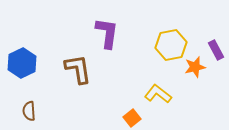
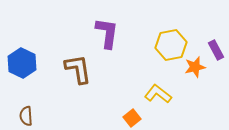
blue hexagon: rotated 8 degrees counterclockwise
brown semicircle: moved 3 px left, 5 px down
